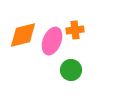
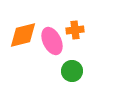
pink ellipse: rotated 48 degrees counterclockwise
green circle: moved 1 px right, 1 px down
